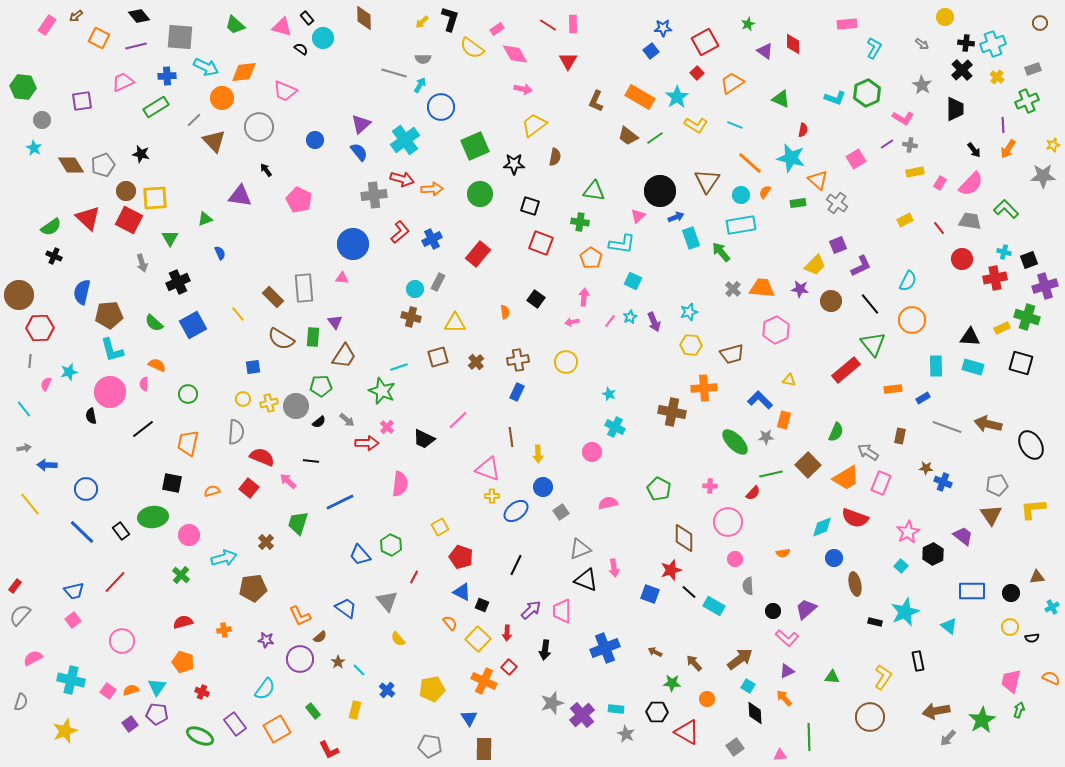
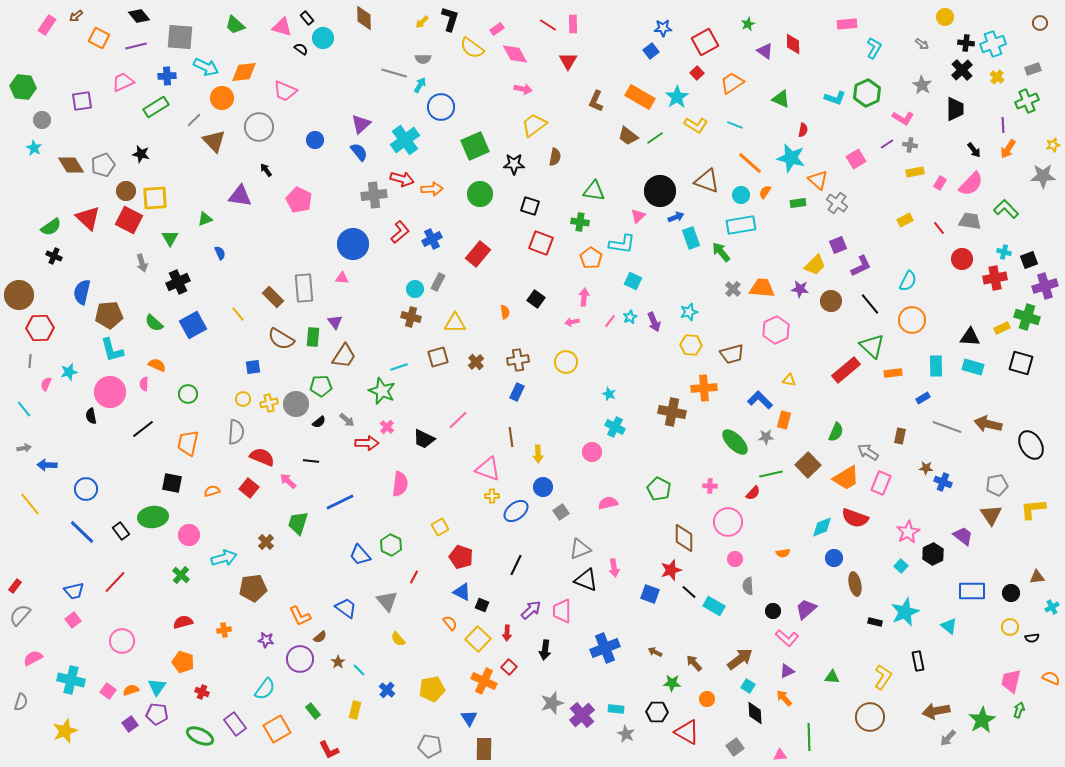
brown triangle at (707, 181): rotated 44 degrees counterclockwise
green triangle at (873, 344): moved 1 px left, 2 px down; rotated 8 degrees counterclockwise
orange rectangle at (893, 389): moved 16 px up
gray circle at (296, 406): moved 2 px up
